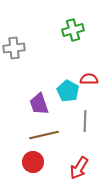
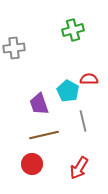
gray line: moved 2 px left; rotated 15 degrees counterclockwise
red circle: moved 1 px left, 2 px down
